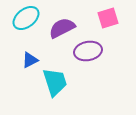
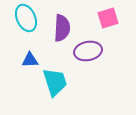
cyan ellipse: rotated 76 degrees counterclockwise
purple semicircle: rotated 120 degrees clockwise
blue triangle: rotated 24 degrees clockwise
